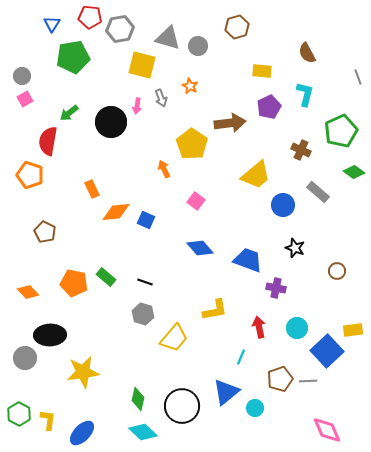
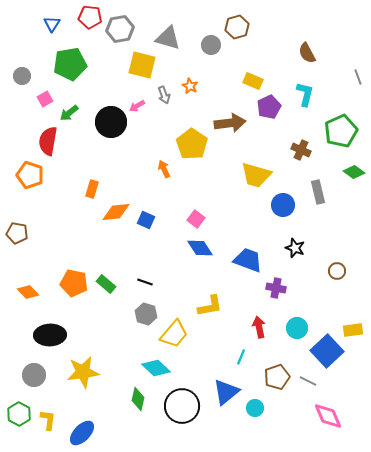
gray circle at (198, 46): moved 13 px right, 1 px up
green pentagon at (73, 57): moved 3 px left, 7 px down
yellow rectangle at (262, 71): moved 9 px left, 10 px down; rotated 18 degrees clockwise
gray arrow at (161, 98): moved 3 px right, 3 px up
pink square at (25, 99): moved 20 px right
pink arrow at (137, 106): rotated 49 degrees clockwise
yellow trapezoid at (256, 175): rotated 56 degrees clockwise
orange rectangle at (92, 189): rotated 42 degrees clockwise
gray rectangle at (318, 192): rotated 35 degrees clockwise
pink square at (196, 201): moved 18 px down
brown pentagon at (45, 232): moved 28 px left, 1 px down; rotated 15 degrees counterclockwise
blue diamond at (200, 248): rotated 8 degrees clockwise
green rectangle at (106, 277): moved 7 px down
yellow L-shape at (215, 310): moved 5 px left, 4 px up
gray hexagon at (143, 314): moved 3 px right
yellow trapezoid at (174, 338): moved 4 px up
gray circle at (25, 358): moved 9 px right, 17 px down
brown pentagon at (280, 379): moved 3 px left, 2 px up
gray line at (308, 381): rotated 30 degrees clockwise
pink diamond at (327, 430): moved 1 px right, 14 px up
cyan diamond at (143, 432): moved 13 px right, 64 px up
